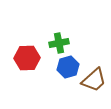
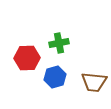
blue hexagon: moved 13 px left, 10 px down
brown trapezoid: moved 2 px down; rotated 48 degrees clockwise
